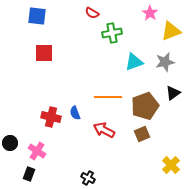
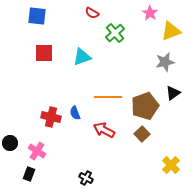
green cross: moved 3 px right; rotated 30 degrees counterclockwise
cyan triangle: moved 52 px left, 5 px up
brown square: rotated 21 degrees counterclockwise
black cross: moved 2 px left
